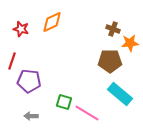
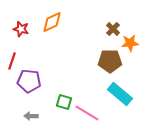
brown cross: rotated 24 degrees clockwise
